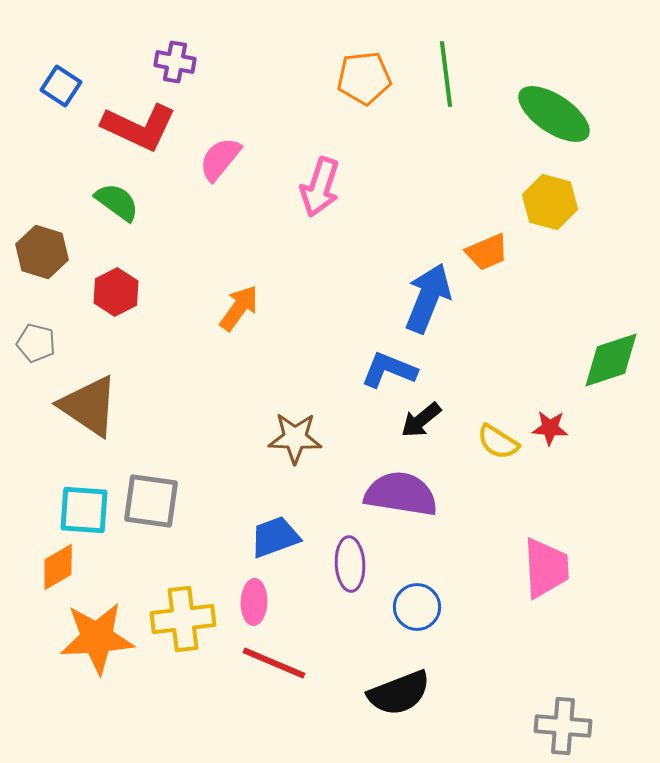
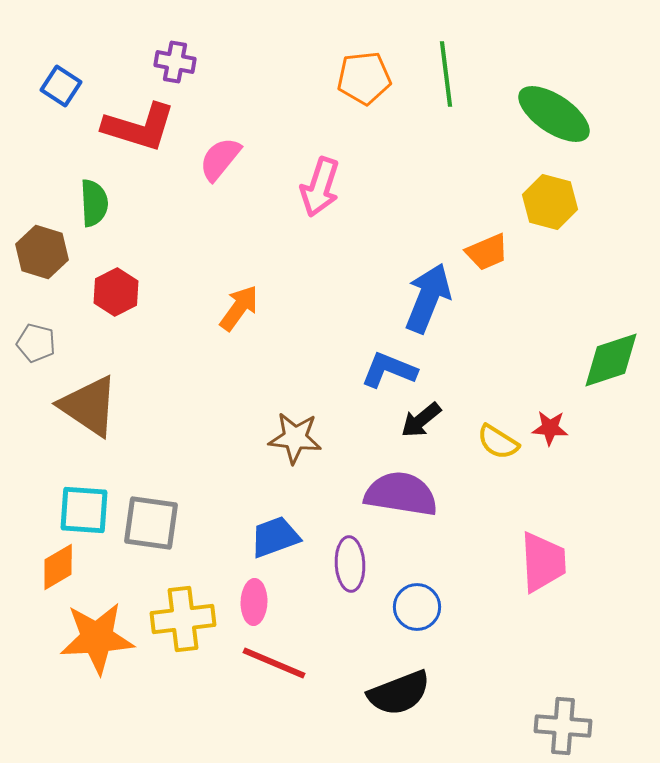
red L-shape: rotated 8 degrees counterclockwise
green semicircle: moved 23 px left, 1 px down; rotated 51 degrees clockwise
brown star: rotated 4 degrees clockwise
gray square: moved 22 px down
pink trapezoid: moved 3 px left, 6 px up
